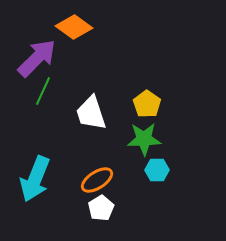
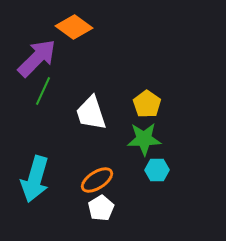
cyan arrow: rotated 6 degrees counterclockwise
